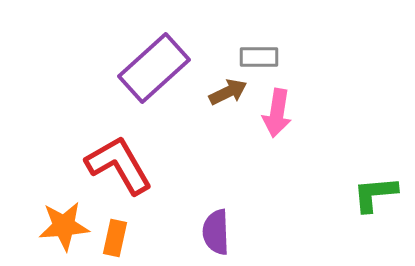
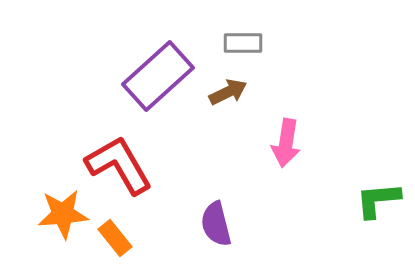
gray rectangle: moved 16 px left, 14 px up
purple rectangle: moved 4 px right, 8 px down
pink arrow: moved 9 px right, 30 px down
green L-shape: moved 3 px right, 6 px down
orange star: moved 1 px left, 12 px up
purple semicircle: moved 8 px up; rotated 12 degrees counterclockwise
orange rectangle: rotated 51 degrees counterclockwise
